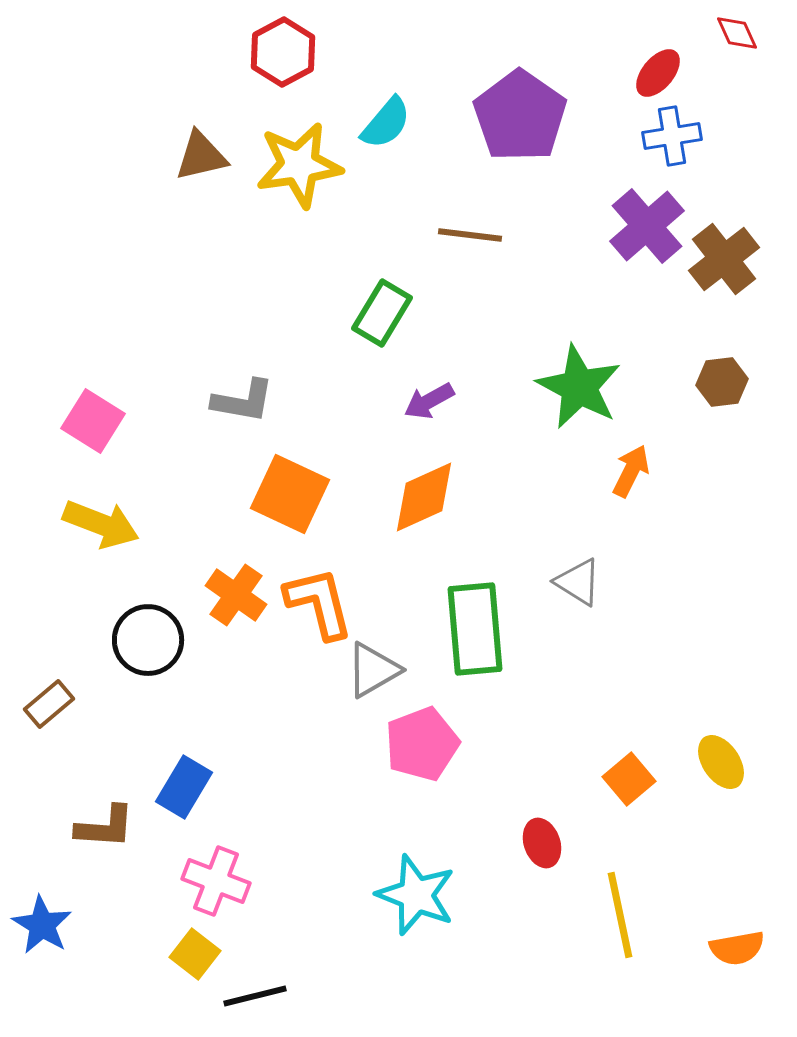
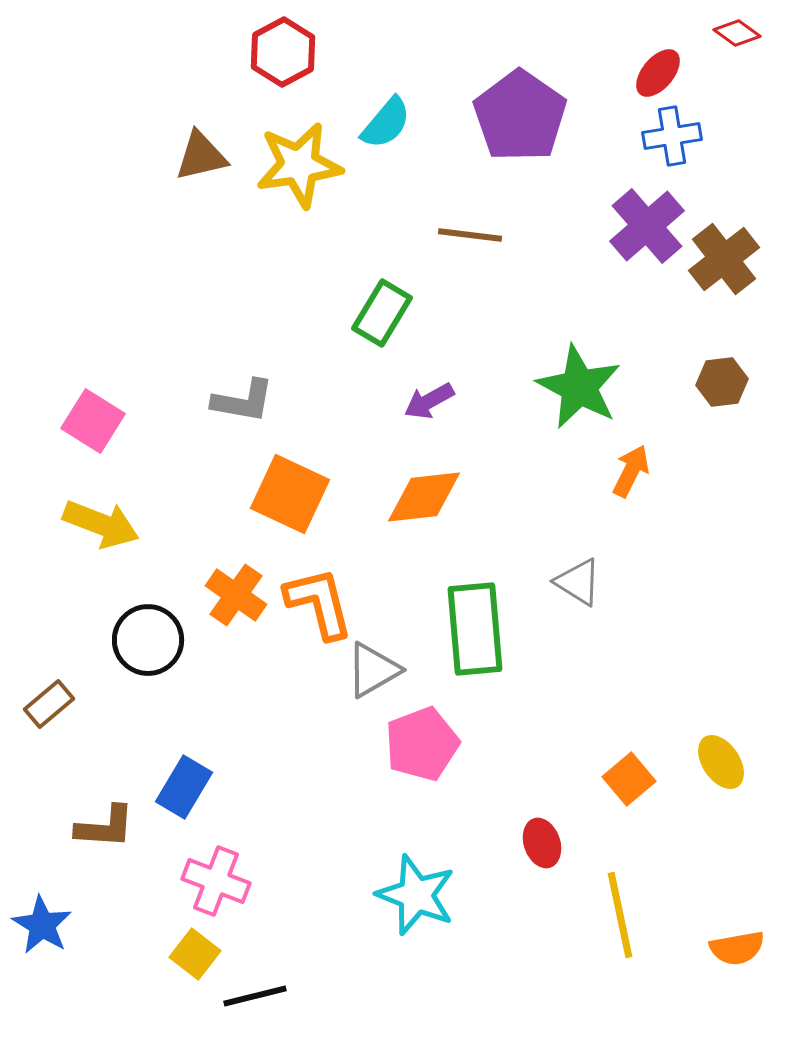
red diamond at (737, 33): rotated 30 degrees counterclockwise
orange diamond at (424, 497): rotated 18 degrees clockwise
